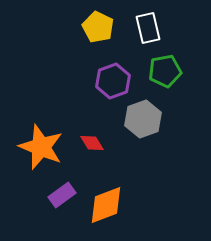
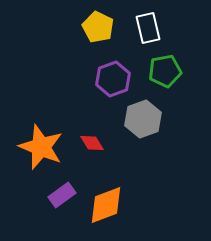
purple hexagon: moved 2 px up
